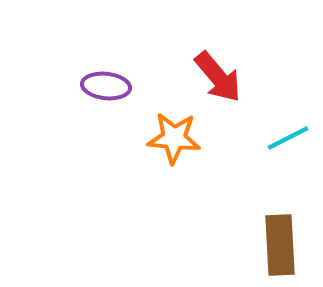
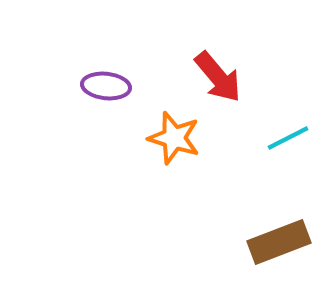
orange star: rotated 12 degrees clockwise
brown rectangle: moved 1 px left, 3 px up; rotated 72 degrees clockwise
